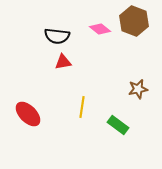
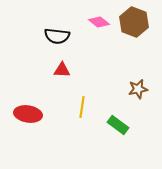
brown hexagon: moved 1 px down
pink diamond: moved 1 px left, 7 px up
red triangle: moved 1 px left, 8 px down; rotated 12 degrees clockwise
red ellipse: rotated 36 degrees counterclockwise
